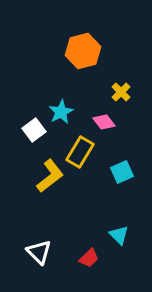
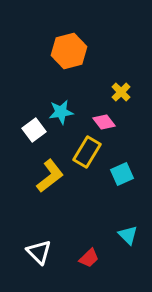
orange hexagon: moved 14 px left
cyan star: rotated 20 degrees clockwise
yellow rectangle: moved 7 px right
cyan square: moved 2 px down
cyan triangle: moved 9 px right
